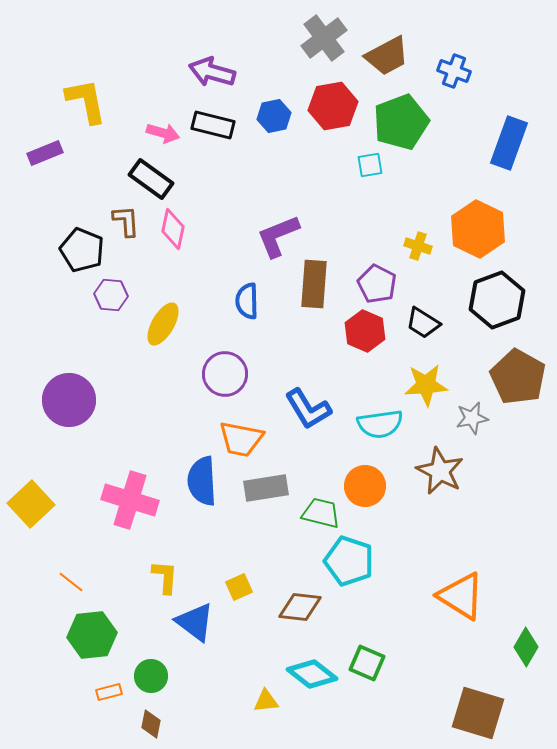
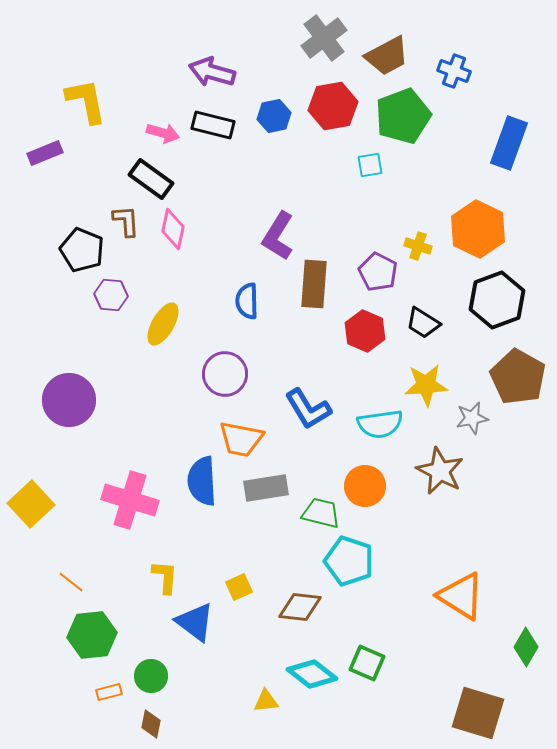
green pentagon at (401, 122): moved 2 px right, 6 px up
purple L-shape at (278, 236): rotated 36 degrees counterclockwise
purple pentagon at (377, 284): moved 1 px right, 12 px up
